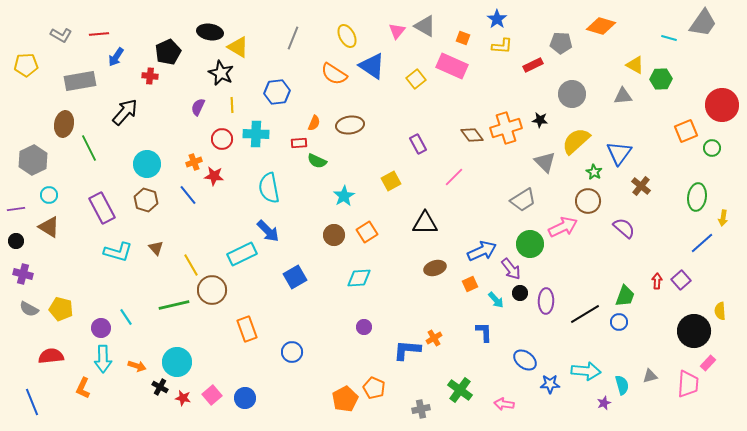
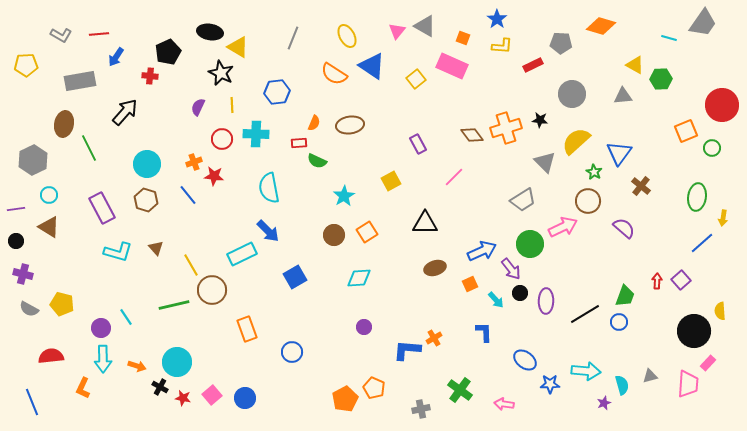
yellow pentagon at (61, 309): moved 1 px right, 5 px up
